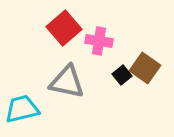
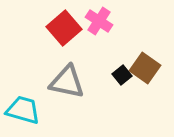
pink cross: moved 20 px up; rotated 24 degrees clockwise
cyan trapezoid: moved 1 px right, 1 px down; rotated 30 degrees clockwise
